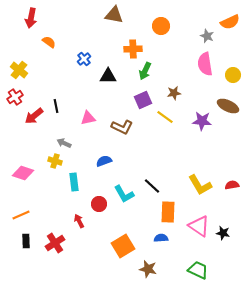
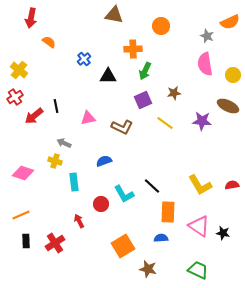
yellow line at (165, 117): moved 6 px down
red circle at (99, 204): moved 2 px right
